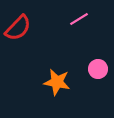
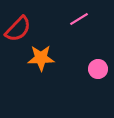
red semicircle: moved 1 px down
orange star: moved 16 px left, 24 px up; rotated 12 degrees counterclockwise
